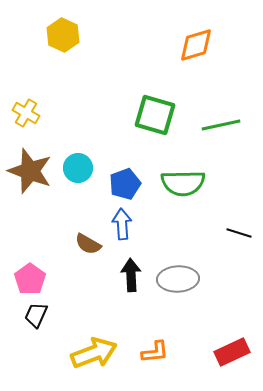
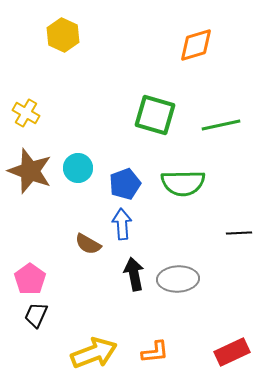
black line: rotated 20 degrees counterclockwise
black arrow: moved 3 px right, 1 px up; rotated 8 degrees counterclockwise
